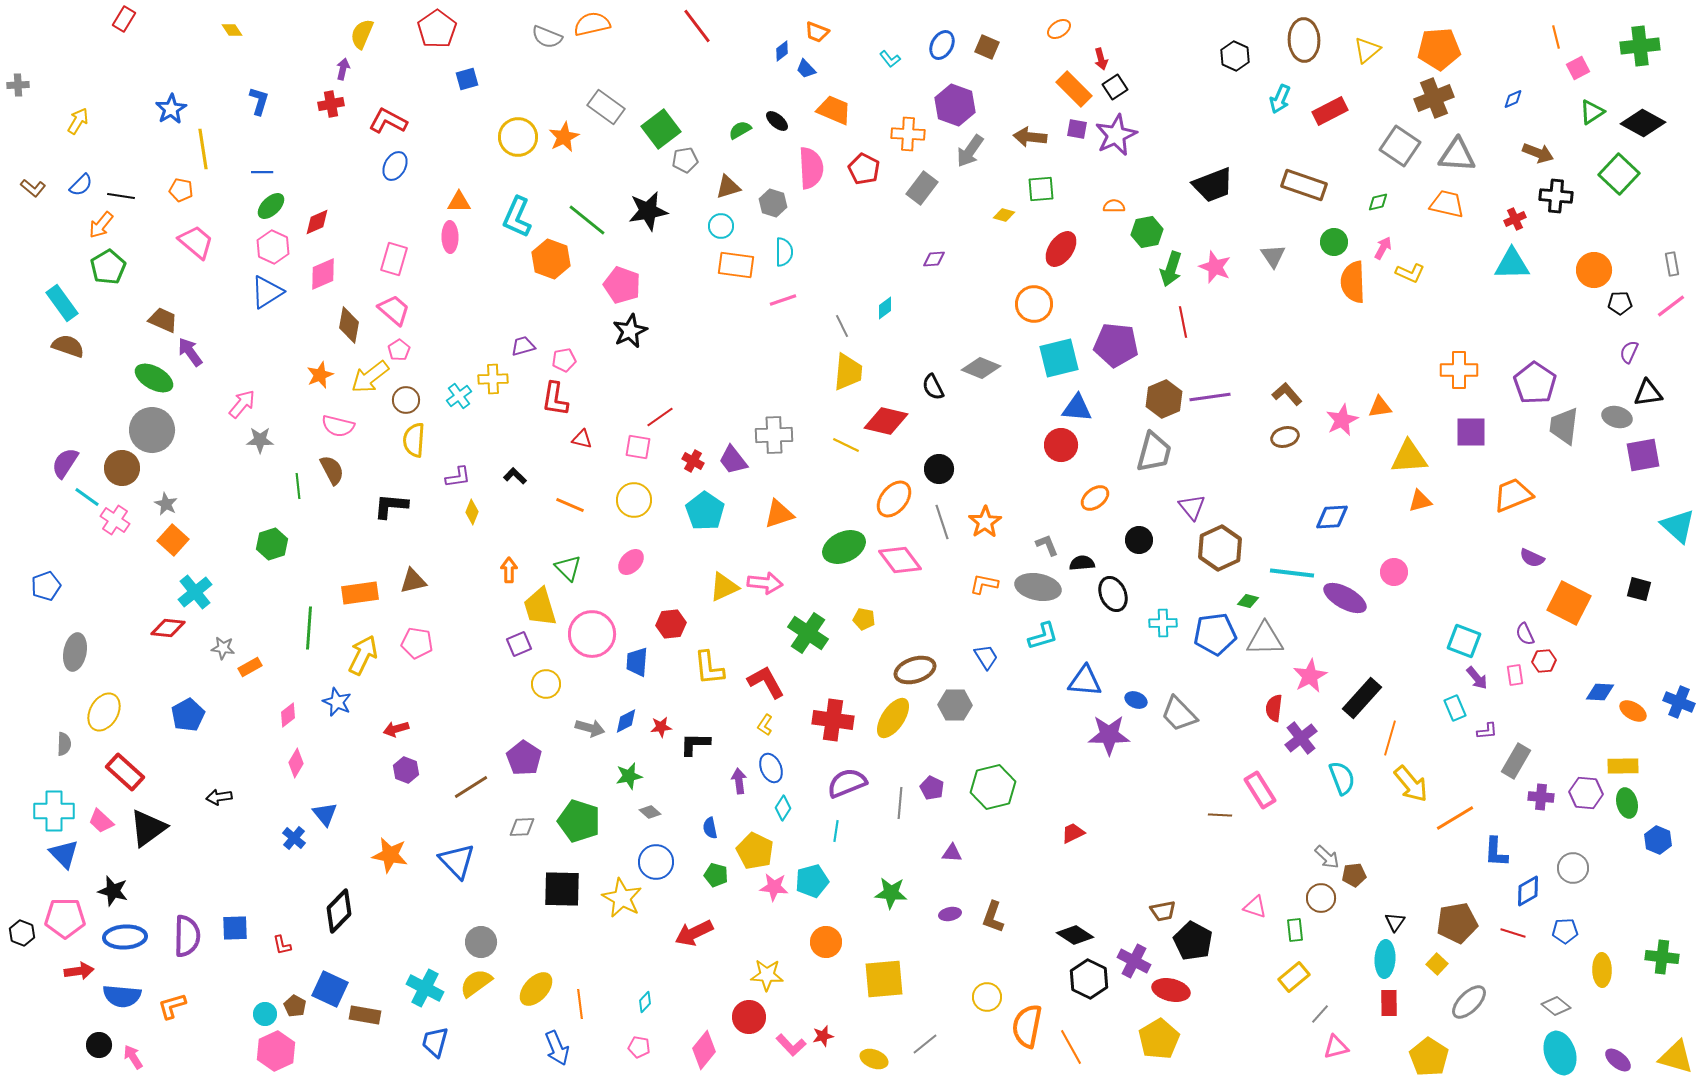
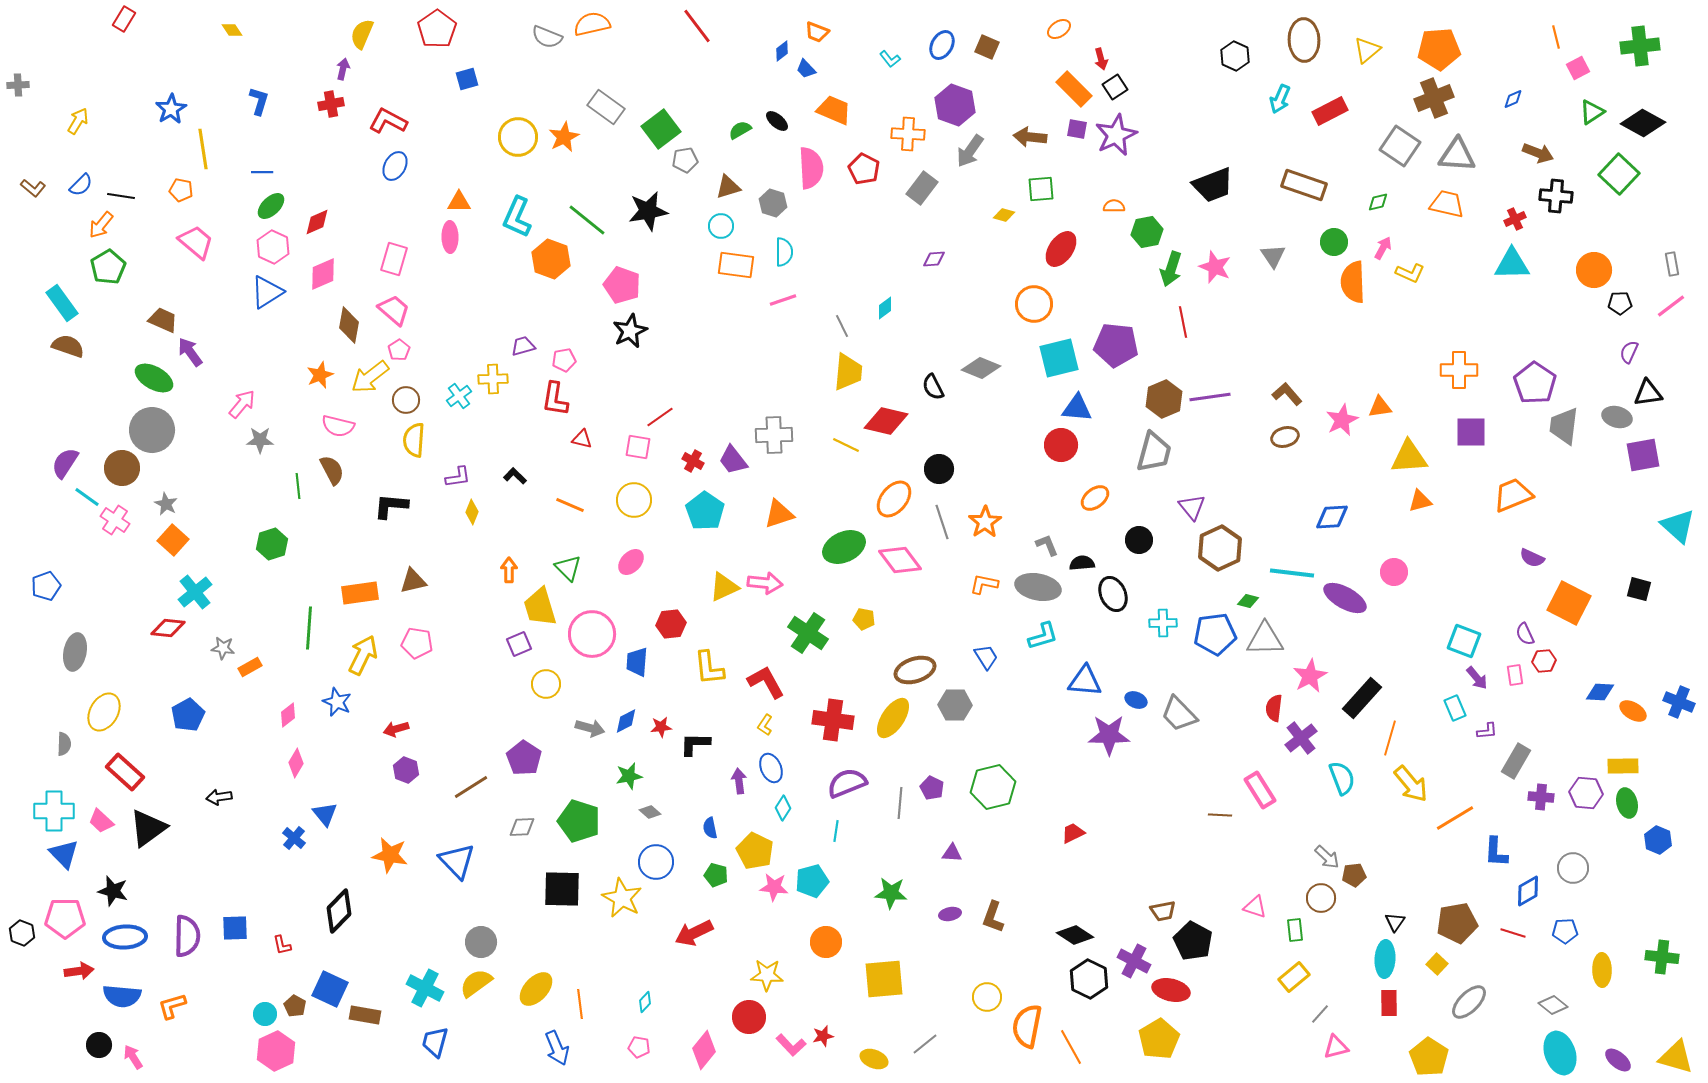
gray diamond at (1556, 1006): moved 3 px left, 1 px up
